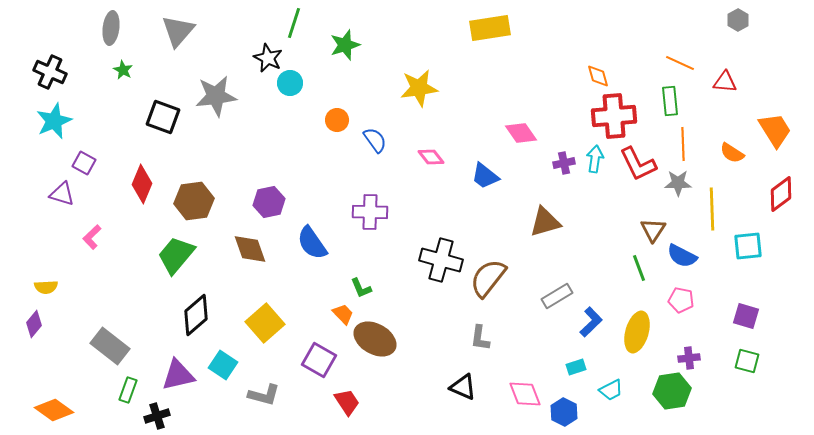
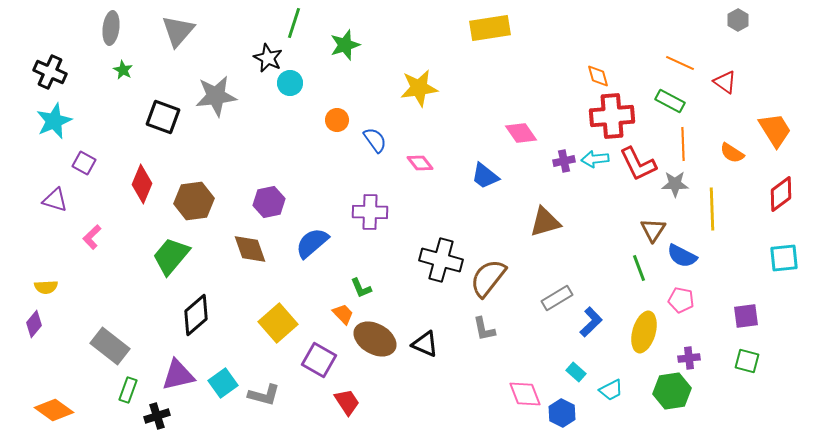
red triangle at (725, 82): rotated 30 degrees clockwise
green rectangle at (670, 101): rotated 56 degrees counterclockwise
red cross at (614, 116): moved 2 px left
pink diamond at (431, 157): moved 11 px left, 6 px down
cyan arrow at (595, 159): rotated 104 degrees counterclockwise
purple cross at (564, 163): moved 2 px up
gray star at (678, 183): moved 3 px left, 1 px down
purple triangle at (62, 194): moved 7 px left, 6 px down
blue semicircle at (312, 243): rotated 84 degrees clockwise
cyan square at (748, 246): moved 36 px right, 12 px down
green trapezoid at (176, 255): moved 5 px left, 1 px down
gray rectangle at (557, 296): moved 2 px down
purple square at (746, 316): rotated 24 degrees counterclockwise
yellow square at (265, 323): moved 13 px right
yellow ellipse at (637, 332): moved 7 px right
gray L-shape at (480, 338): moved 4 px right, 9 px up; rotated 20 degrees counterclockwise
cyan square at (223, 365): moved 18 px down; rotated 20 degrees clockwise
cyan rectangle at (576, 367): moved 5 px down; rotated 60 degrees clockwise
black triangle at (463, 387): moved 38 px left, 43 px up
blue hexagon at (564, 412): moved 2 px left, 1 px down
